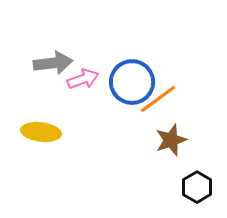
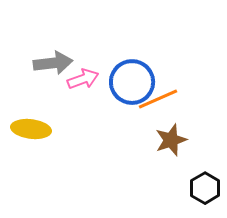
orange line: rotated 12 degrees clockwise
yellow ellipse: moved 10 px left, 3 px up
black hexagon: moved 8 px right, 1 px down
